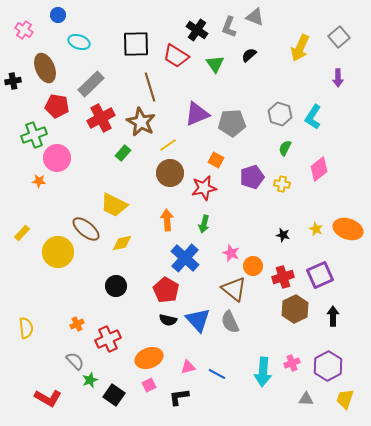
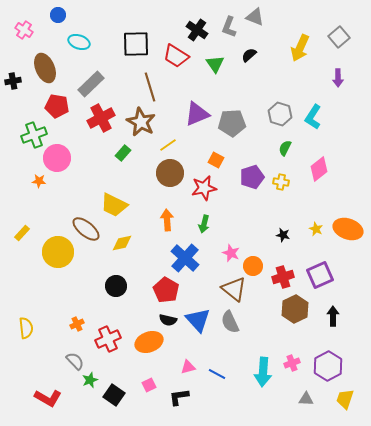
yellow cross at (282, 184): moved 1 px left, 2 px up
orange ellipse at (149, 358): moved 16 px up
